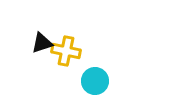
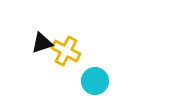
yellow cross: rotated 16 degrees clockwise
